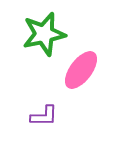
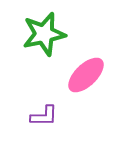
pink ellipse: moved 5 px right, 5 px down; rotated 9 degrees clockwise
